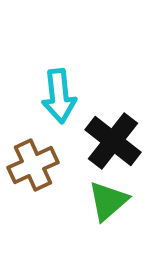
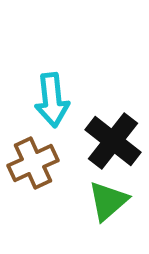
cyan arrow: moved 7 px left, 4 px down
brown cross: moved 2 px up
